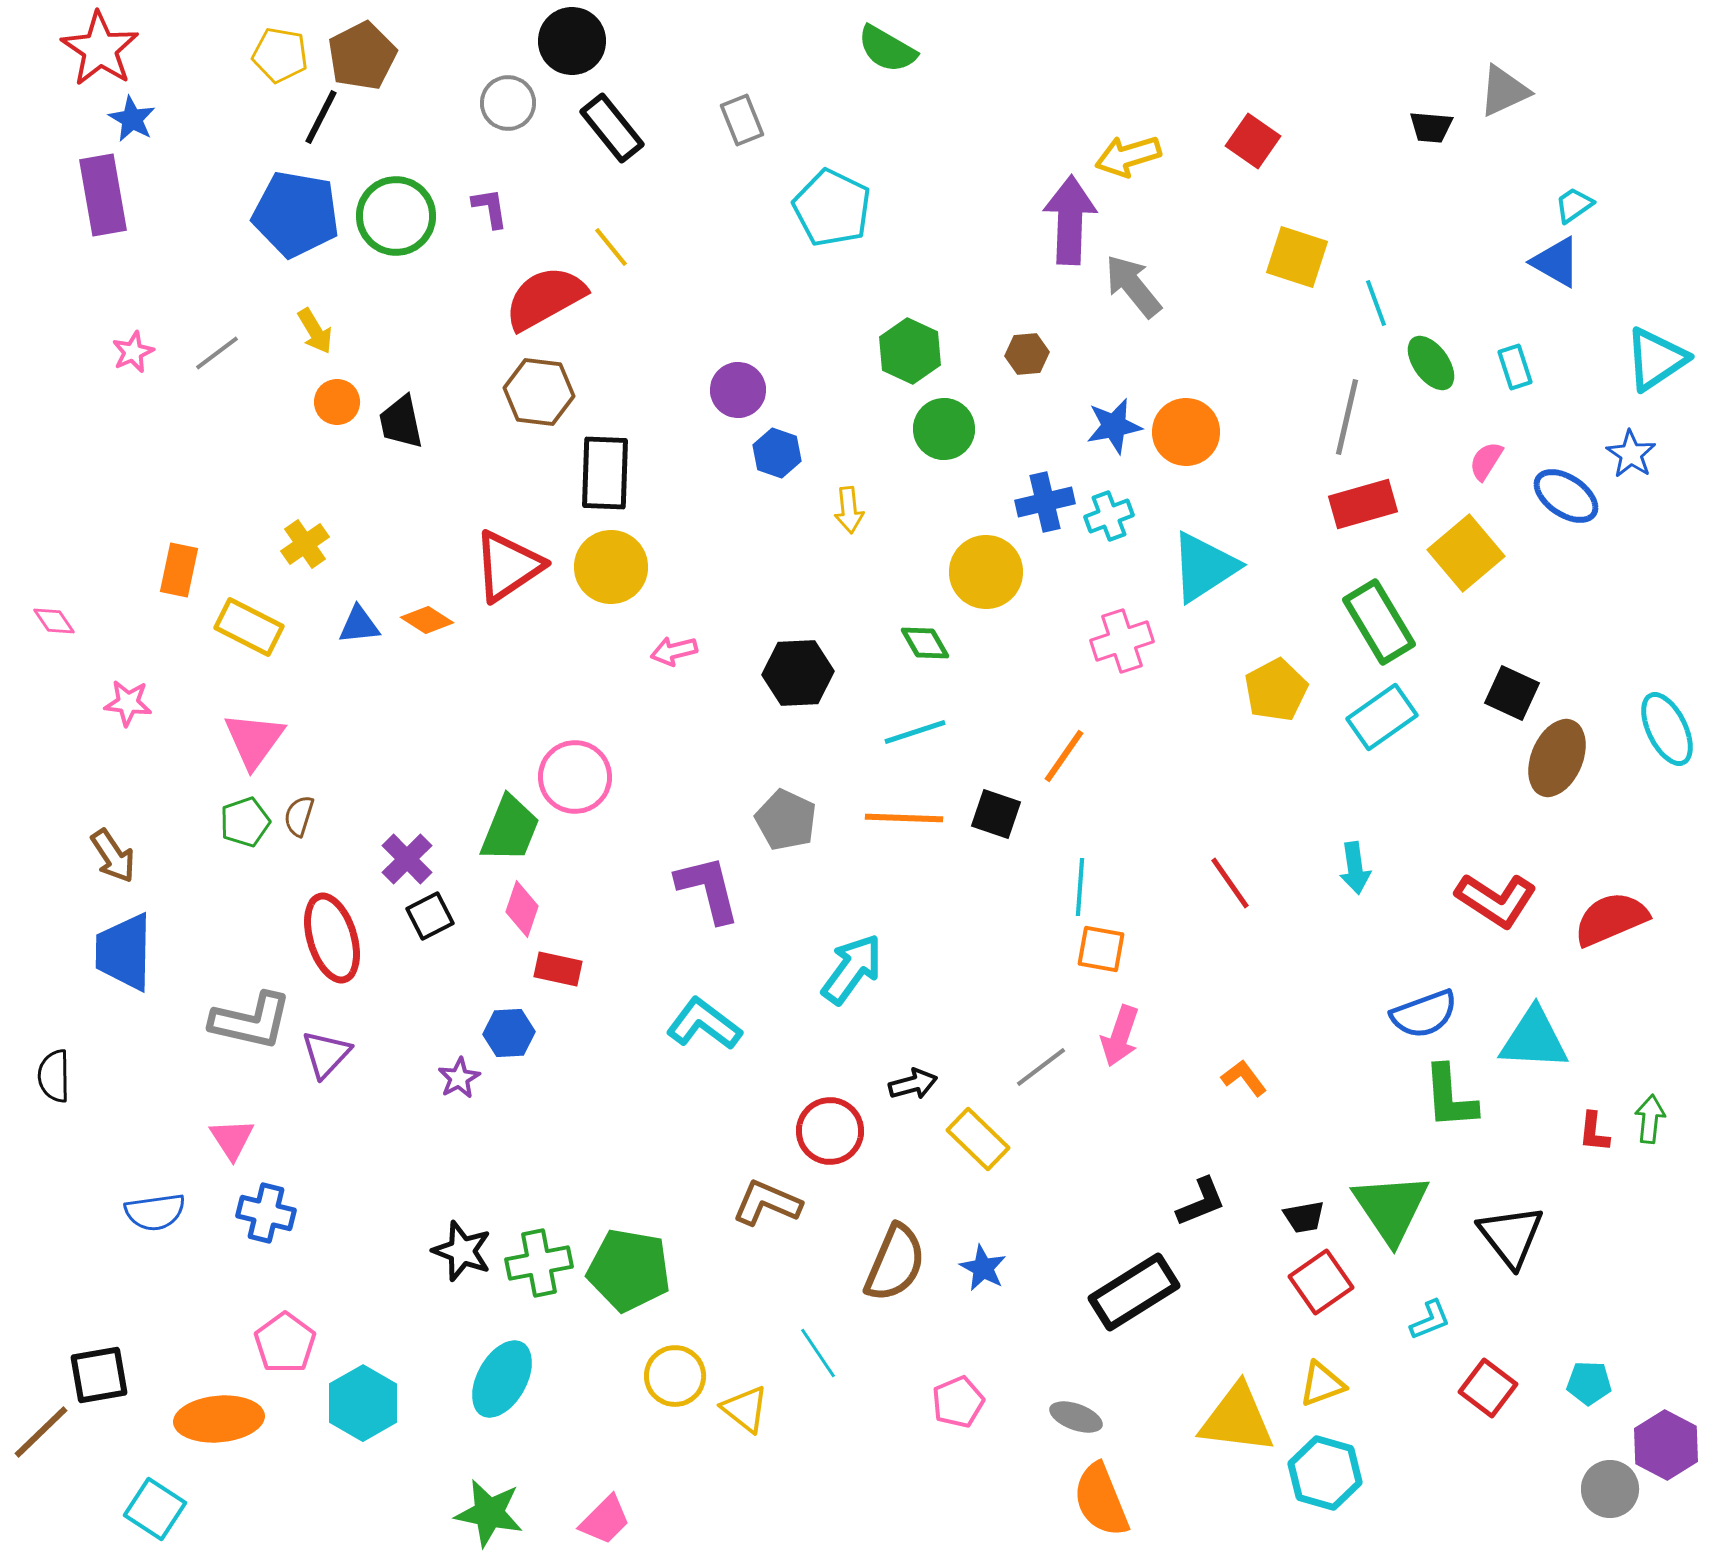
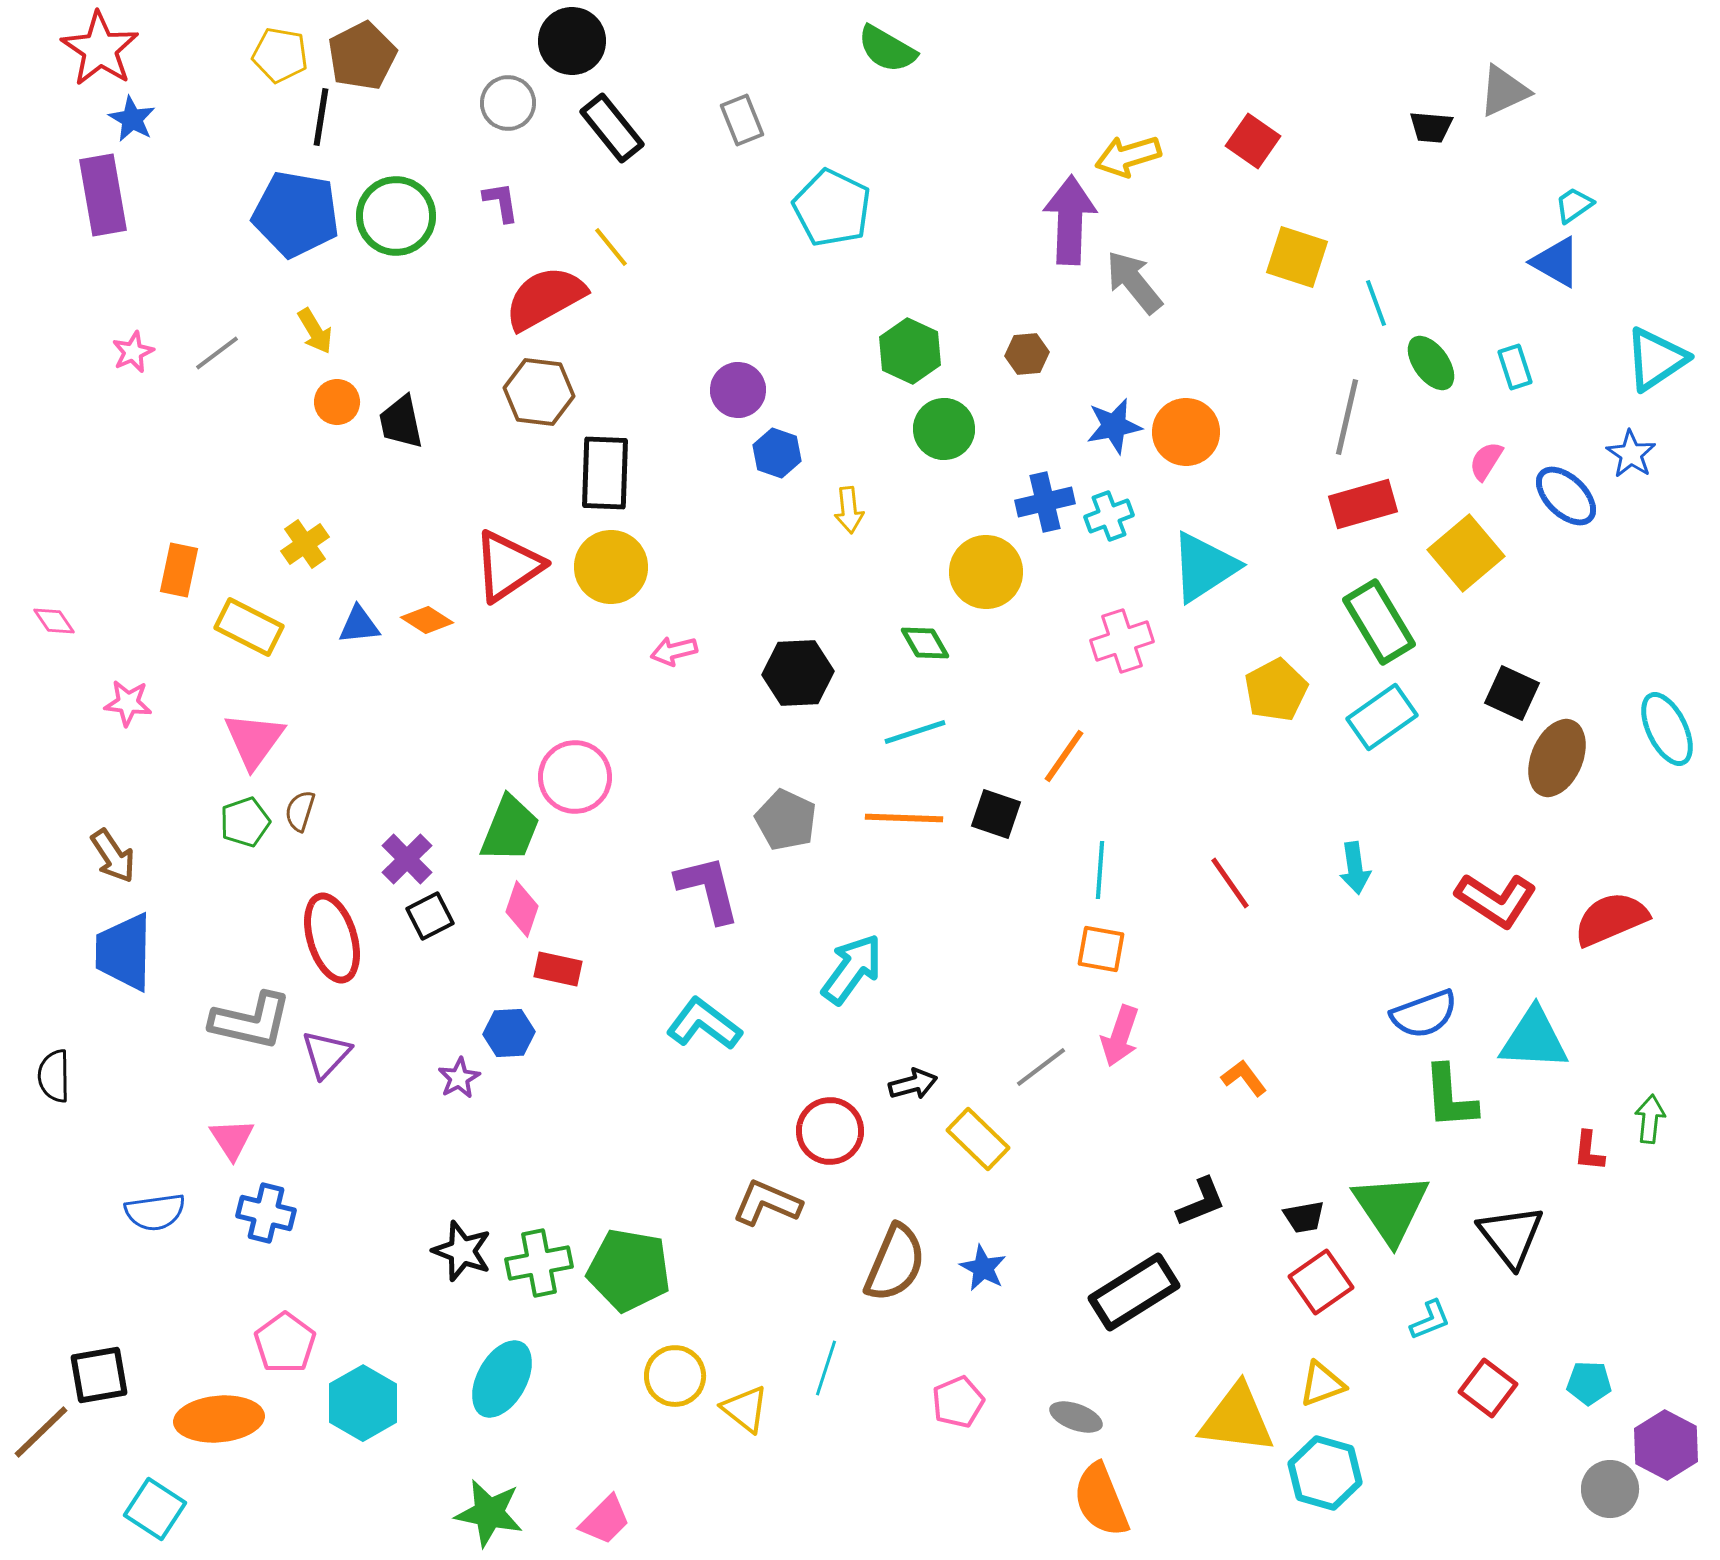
black line at (321, 117): rotated 18 degrees counterclockwise
purple L-shape at (490, 208): moved 11 px right, 6 px up
gray arrow at (1133, 286): moved 1 px right, 4 px up
blue ellipse at (1566, 496): rotated 10 degrees clockwise
brown semicircle at (299, 816): moved 1 px right, 5 px up
cyan line at (1080, 887): moved 20 px right, 17 px up
red L-shape at (1594, 1132): moved 5 px left, 19 px down
cyan line at (818, 1353): moved 8 px right, 15 px down; rotated 52 degrees clockwise
